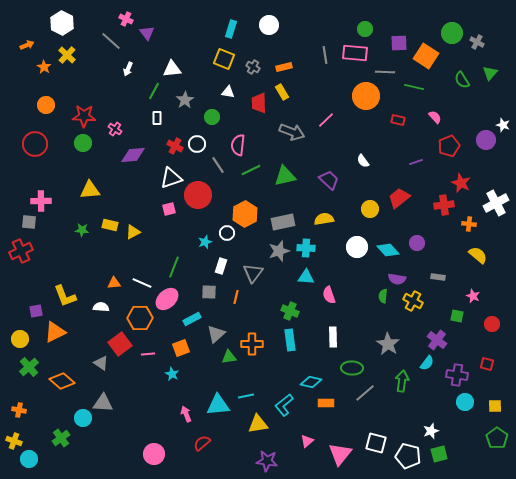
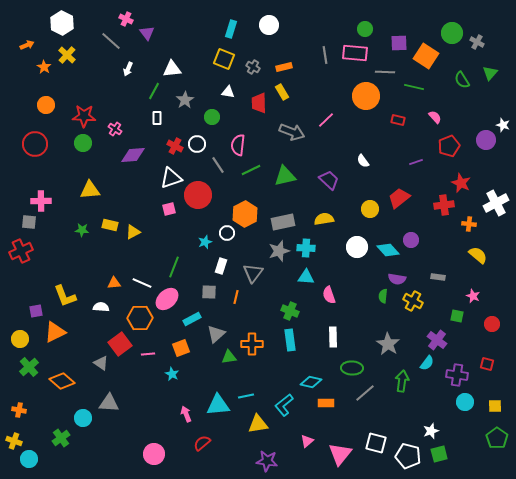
purple circle at (417, 243): moved 6 px left, 3 px up
gray triangle at (103, 403): moved 6 px right
